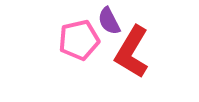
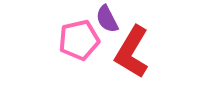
purple semicircle: moved 2 px left, 2 px up
